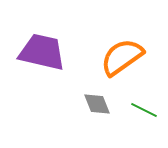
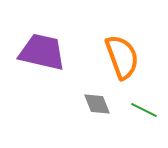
orange semicircle: rotated 105 degrees clockwise
